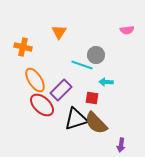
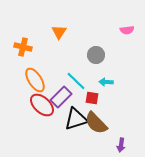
cyan line: moved 6 px left, 16 px down; rotated 25 degrees clockwise
purple rectangle: moved 7 px down
